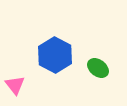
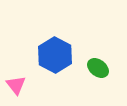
pink triangle: moved 1 px right
